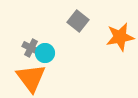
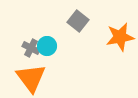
cyan circle: moved 2 px right, 7 px up
